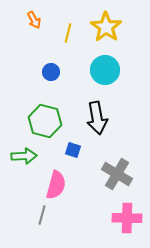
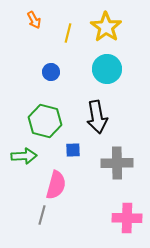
cyan circle: moved 2 px right, 1 px up
black arrow: moved 1 px up
blue square: rotated 21 degrees counterclockwise
gray cross: moved 11 px up; rotated 32 degrees counterclockwise
